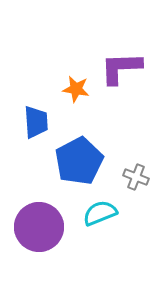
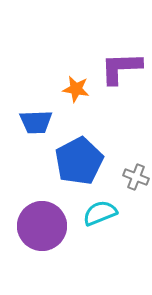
blue trapezoid: rotated 92 degrees clockwise
purple circle: moved 3 px right, 1 px up
